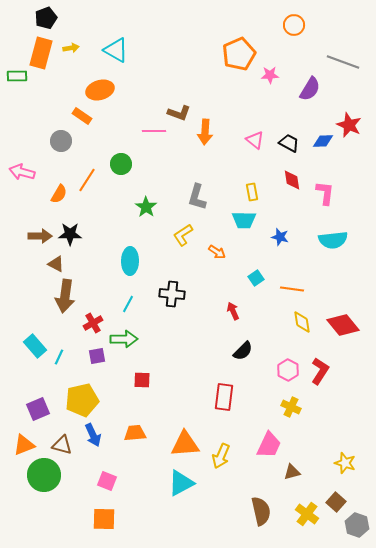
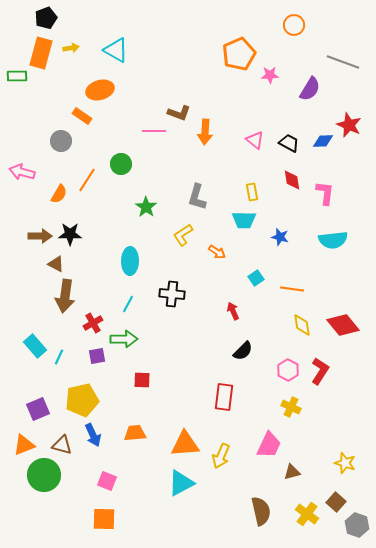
yellow diamond at (302, 322): moved 3 px down
